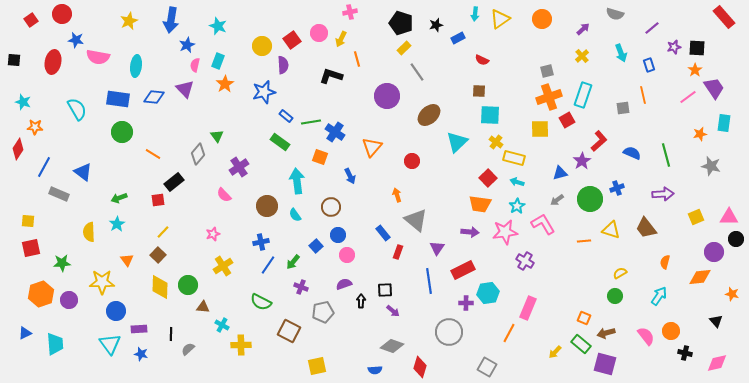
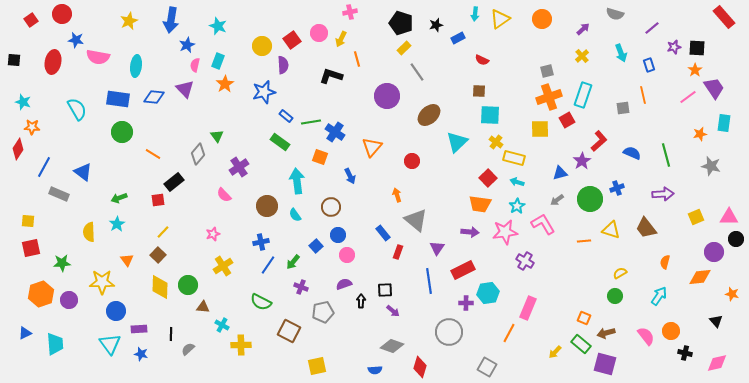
orange star at (35, 127): moved 3 px left
